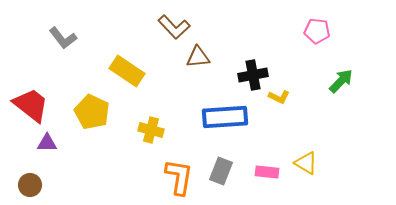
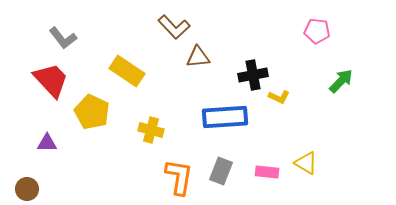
red trapezoid: moved 20 px right, 25 px up; rotated 9 degrees clockwise
brown circle: moved 3 px left, 4 px down
